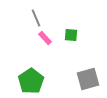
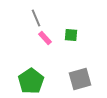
gray square: moved 8 px left
